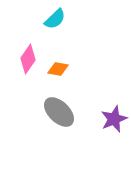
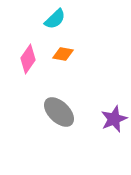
orange diamond: moved 5 px right, 15 px up
